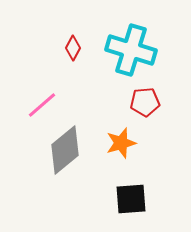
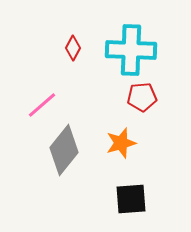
cyan cross: rotated 15 degrees counterclockwise
red pentagon: moved 3 px left, 5 px up
gray diamond: moved 1 px left; rotated 12 degrees counterclockwise
